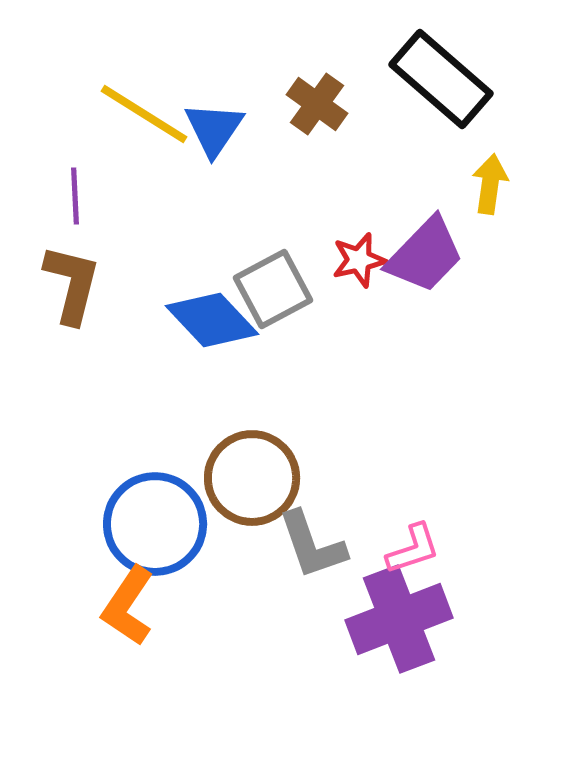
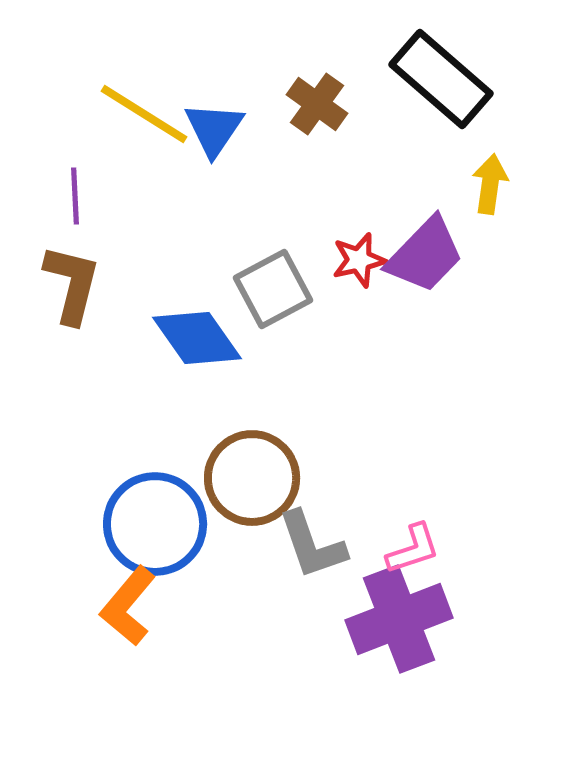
blue diamond: moved 15 px left, 18 px down; rotated 8 degrees clockwise
orange L-shape: rotated 6 degrees clockwise
